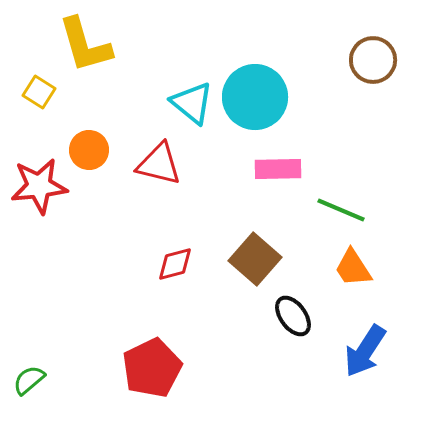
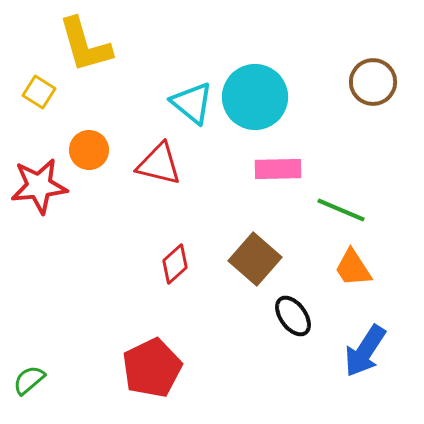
brown circle: moved 22 px down
red diamond: rotated 27 degrees counterclockwise
